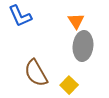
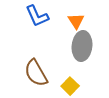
blue L-shape: moved 17 px right
gray ellipse: moved 1 px left
yellow square: moved 1 px right, 1 px down
